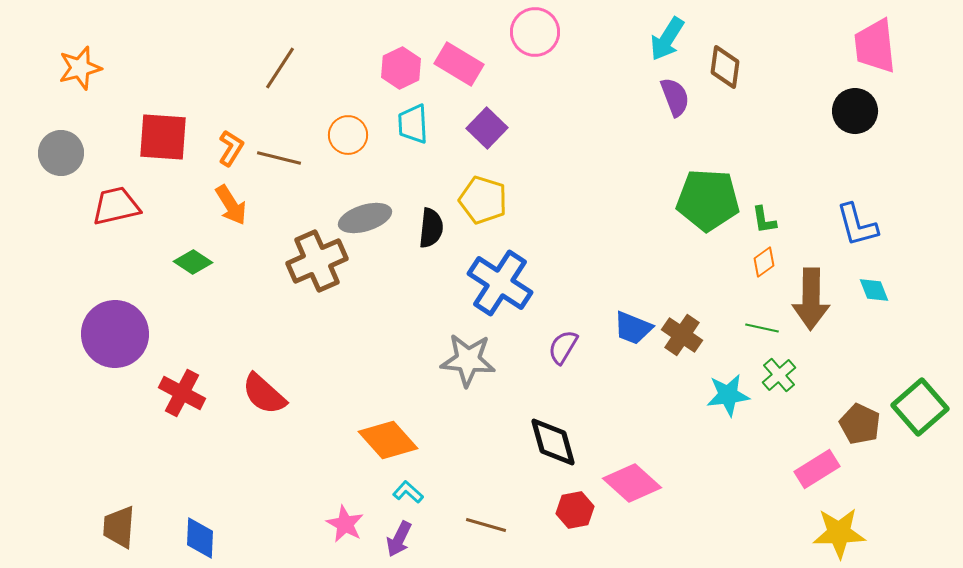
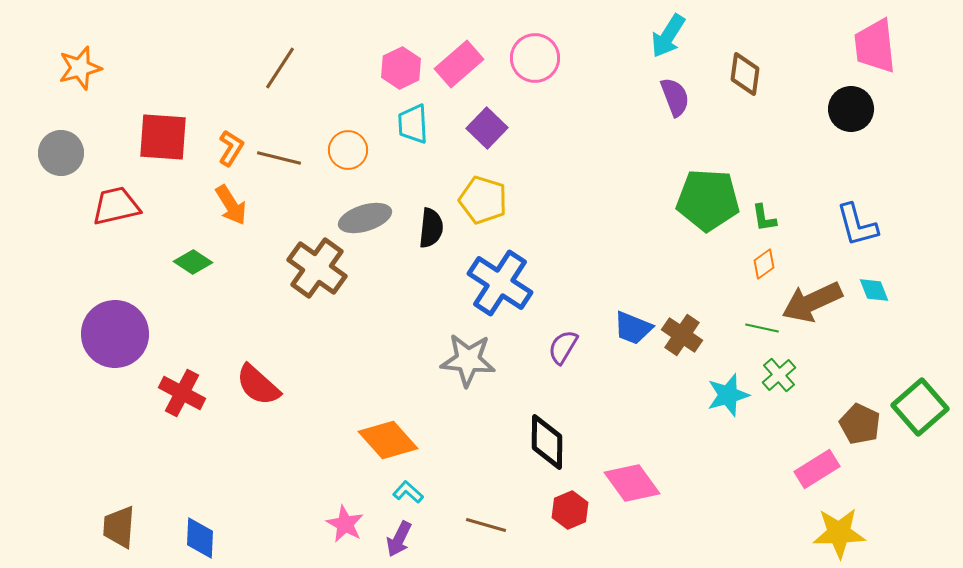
pink circle at (535, 32): moved 26 px down
cyan arrow at (667, 39): moved 1 px right, 3 px up
pink rectangle at (459, 64): rotated 72 degrees counterclockwise
brown diamond at (725, 67): moved 20 px right, 7 px down
black circle at (855, 111): moved 4 px left, 2 px up
orange circle at (348, 135): moved 15 px down
green L-shape at (764, 220): moved 2 px up
brown cross at (317, 261): moved 7 px down; rotated 30 degrees counterclockwise
orange diamond at (764, 262): moved 2 px down
brown arrow at (811, 299): moved 1 px right, 3 px down; rotated 64 degrees clockwise
red semicircle at (264, 394): moved 6 px left, 9 px up
cyan star at (728, 395): rotated 9 degrees counterclockwise
black diamond at (553, 442): moved 6 px left; rotated 16 degrees clockwise
pink diamond at (632, 483): rotated 12 degrees clockwise
red hexagon at (575, 510): moved 5 px left; rotated 12 degrees counterclockwise
